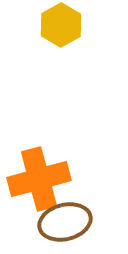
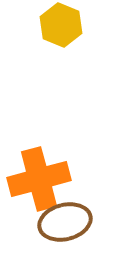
yellow hexagon: rotated 9 degrees counterclockwise
